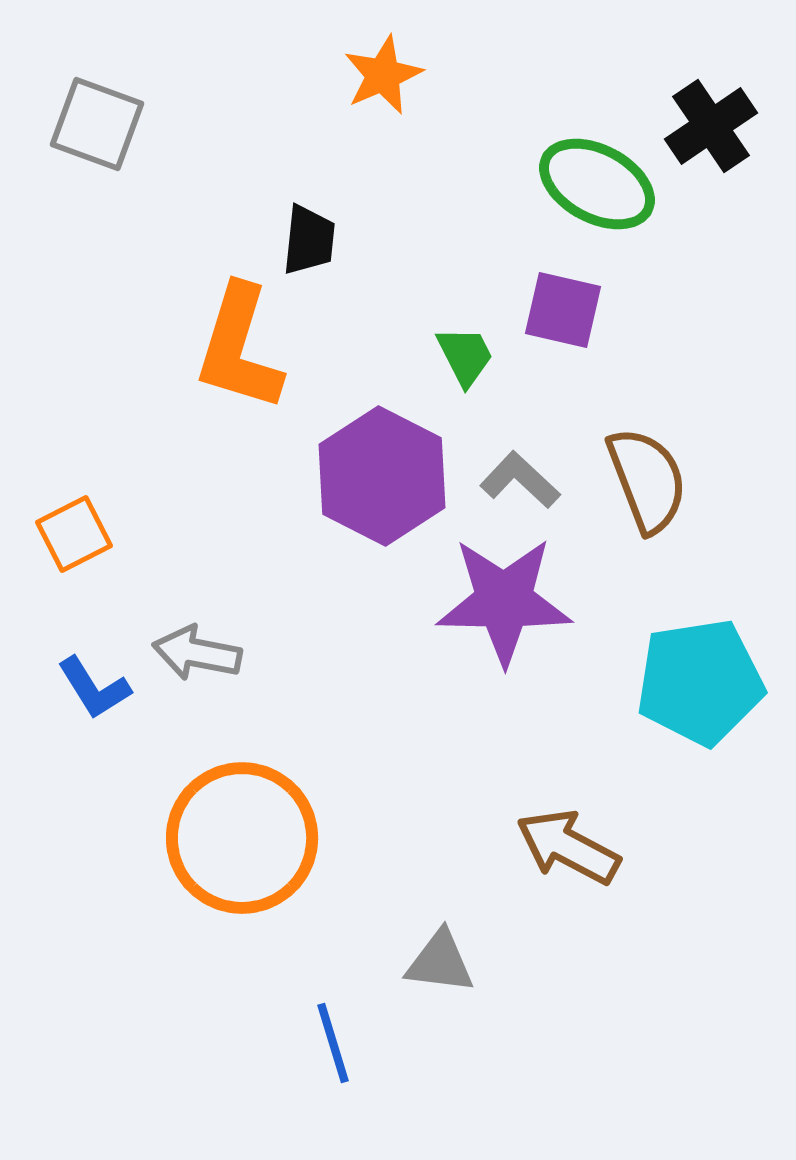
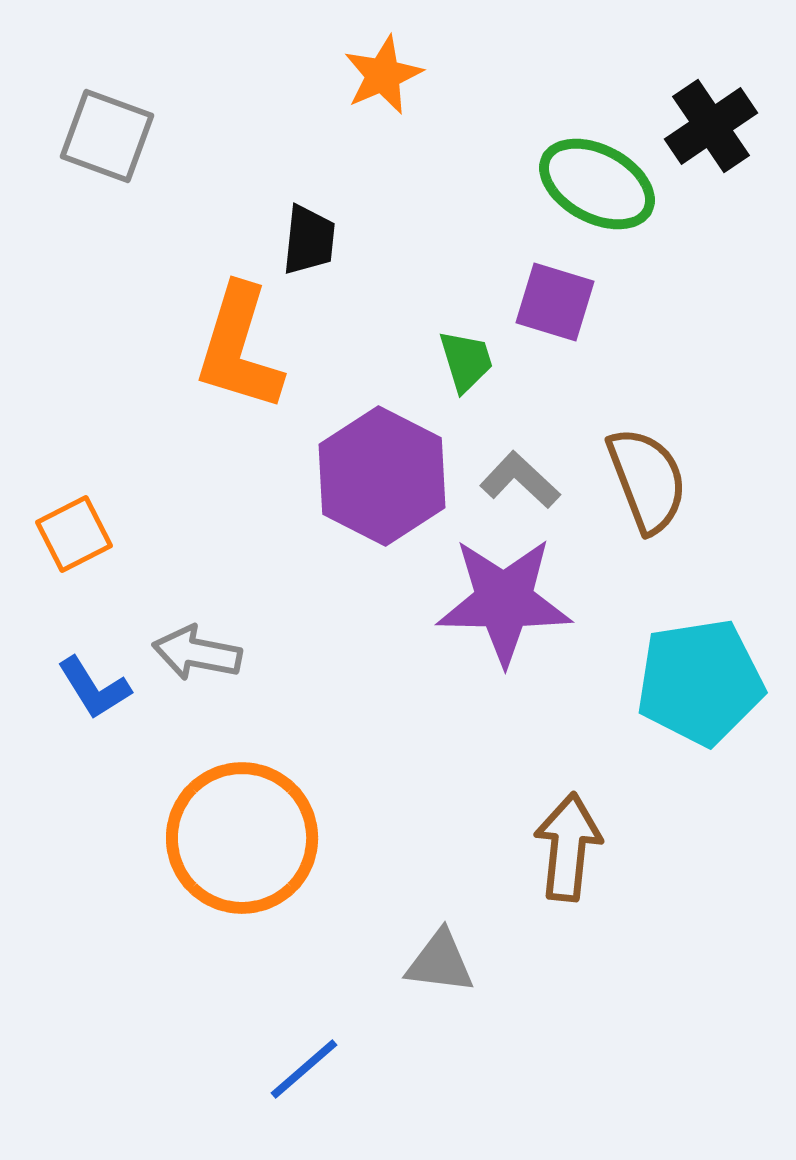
gray square: moved 10 px right, 12 px down
purple square: moved 8 px left, 8 px up; rotated 4 degrees clockwise
green trapezoid: moved 1 px right, 5 px down; rotated 10 degrees clockwise
brown arrow: rotated 68 degrees clockwise
blue line: moved 29 px left, 26 px down; rotated 66 degrees clockwise
